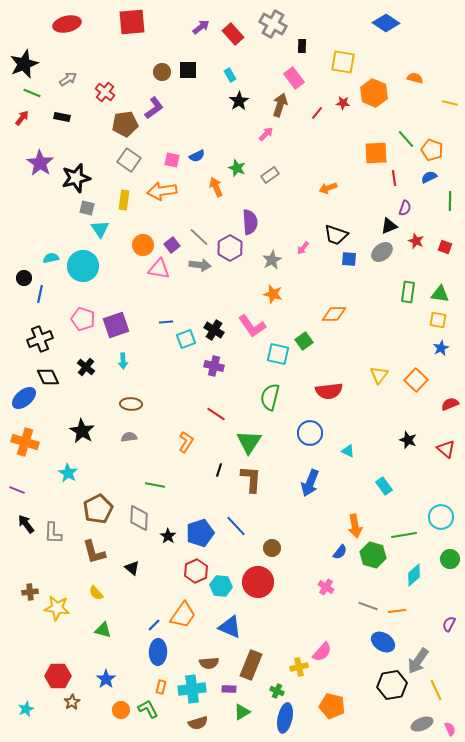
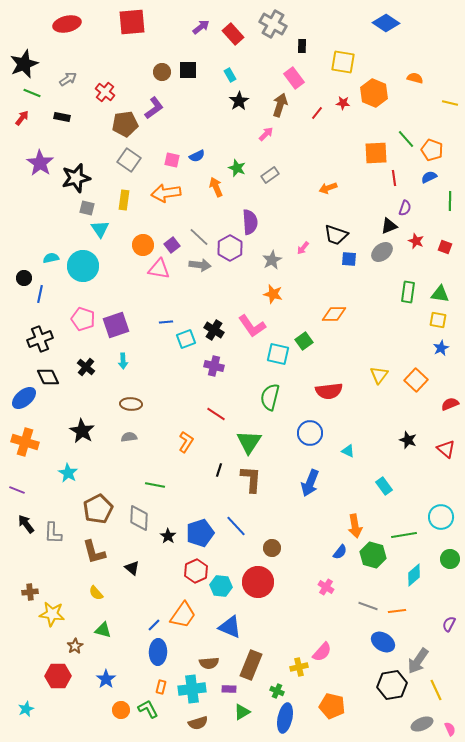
orange arrow at (162, 191): moved 4 px right, 2 px down
yellow star at (57, 608): moved 5 px left, 6 px down
brown star at (72, 702): moved 3 px right, 56 px up
